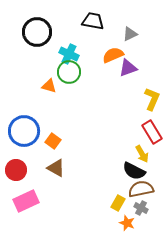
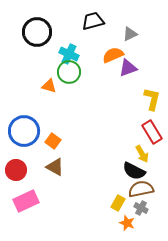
black trapezoid: rotated 25 degrees counterclockwise
yellow L-shape: rotated 10 degrees counterclockwise
brown triangle: moved 1 px left, 1 px up
